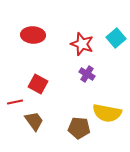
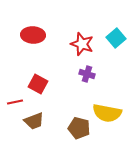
purple cross: rotated 14 degrees counterclockwise
brown trapezoid: rotated 105 degrees clockwise
brown pentagon: rotated 10 degrees clockwise
